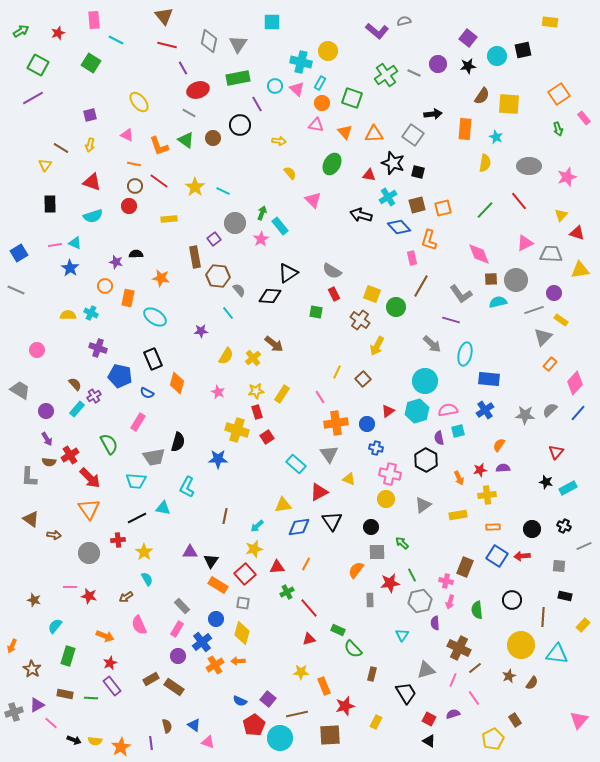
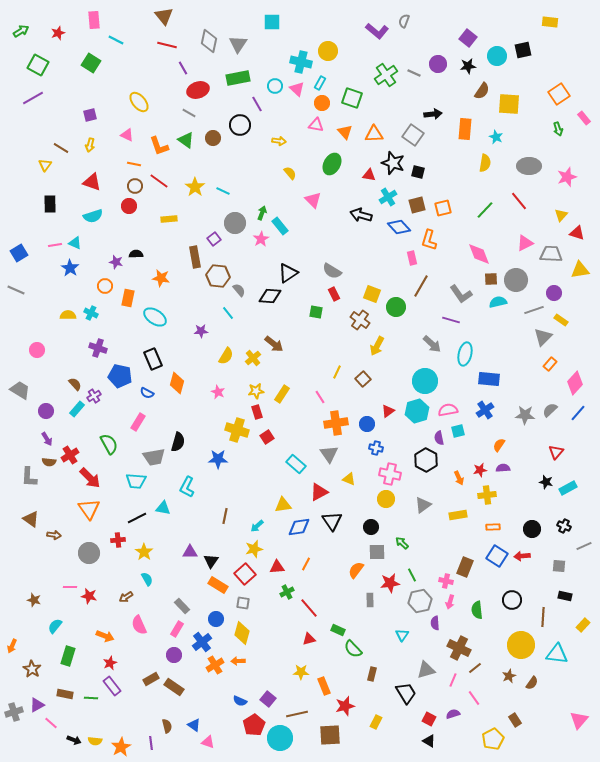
gray semicircle at (404, 21): rotated 56 degrees counterclockwise
brown semicircle at (482, 96): moved 5 px up
purple circle at (178, 656): moved 4 px left, 1 px up
